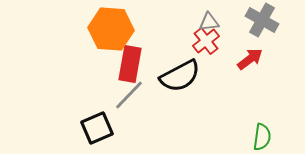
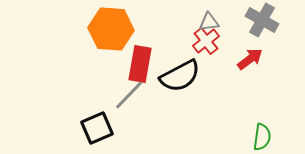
red rectangle: moved 10 px right
